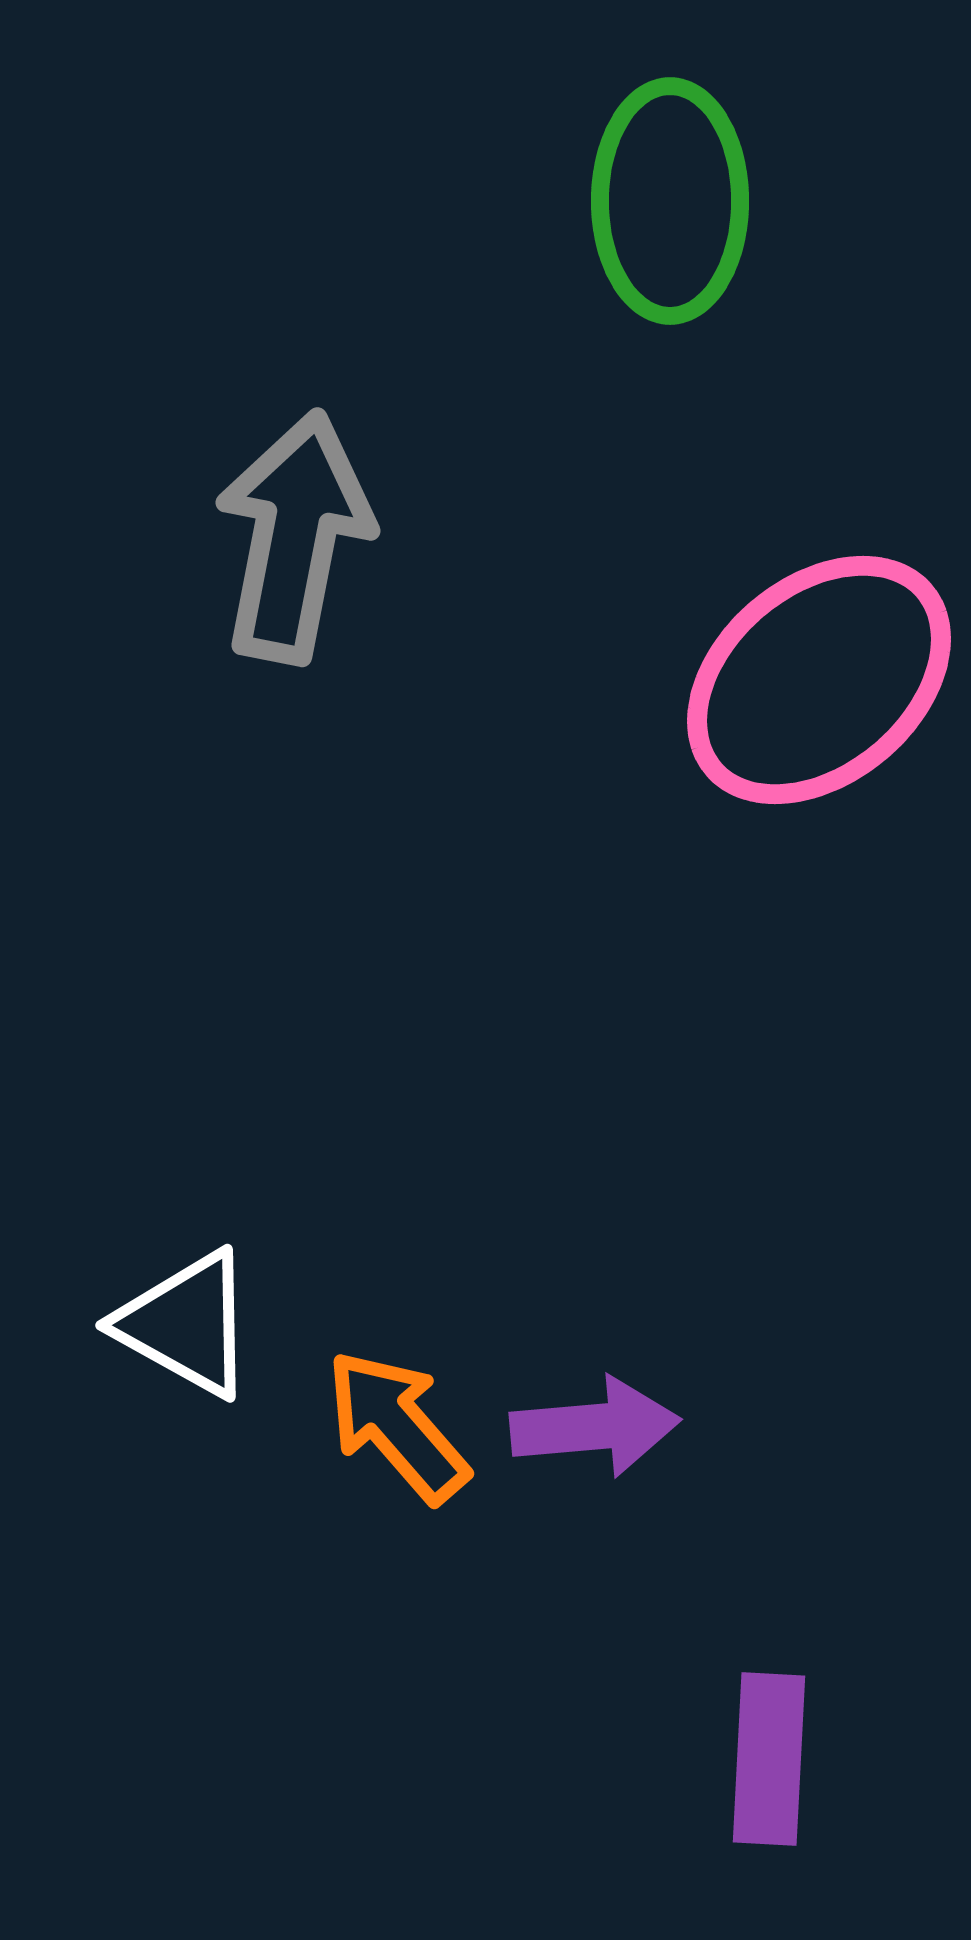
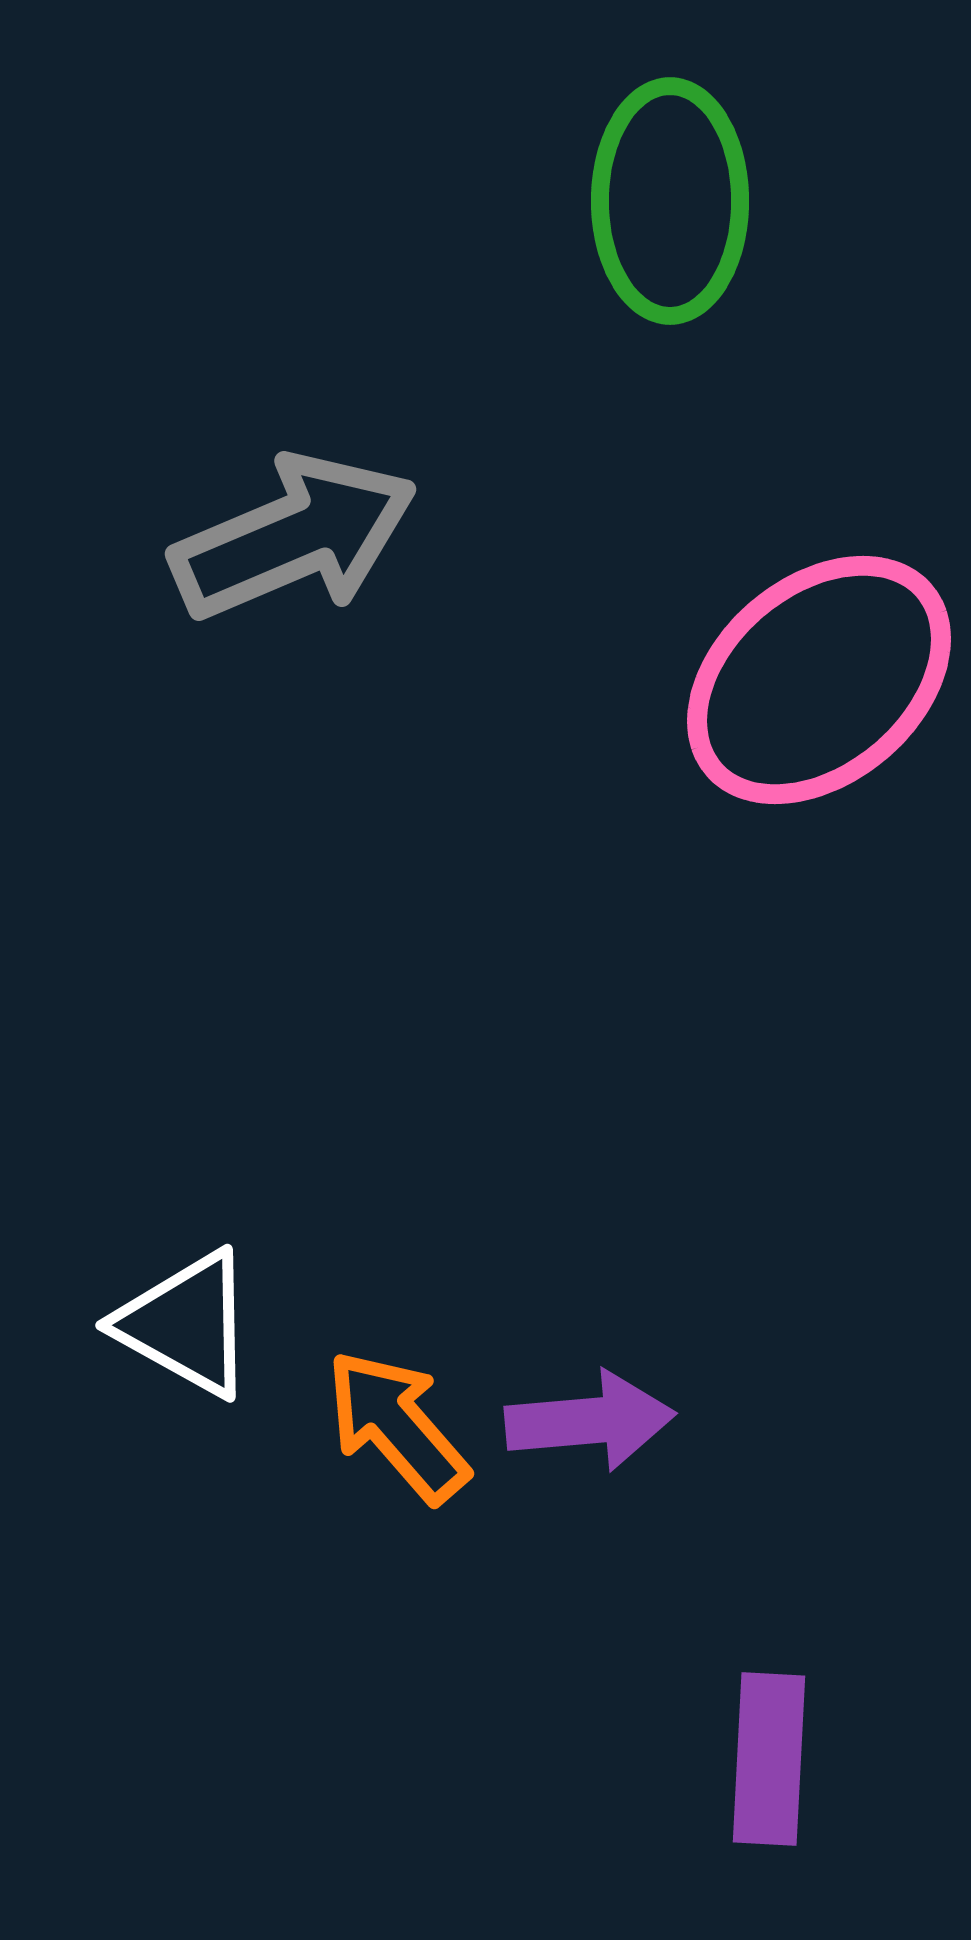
gray arrow: rotated 56 degrees clockwise
purple arrow: moved 5 px left, 6 px up
